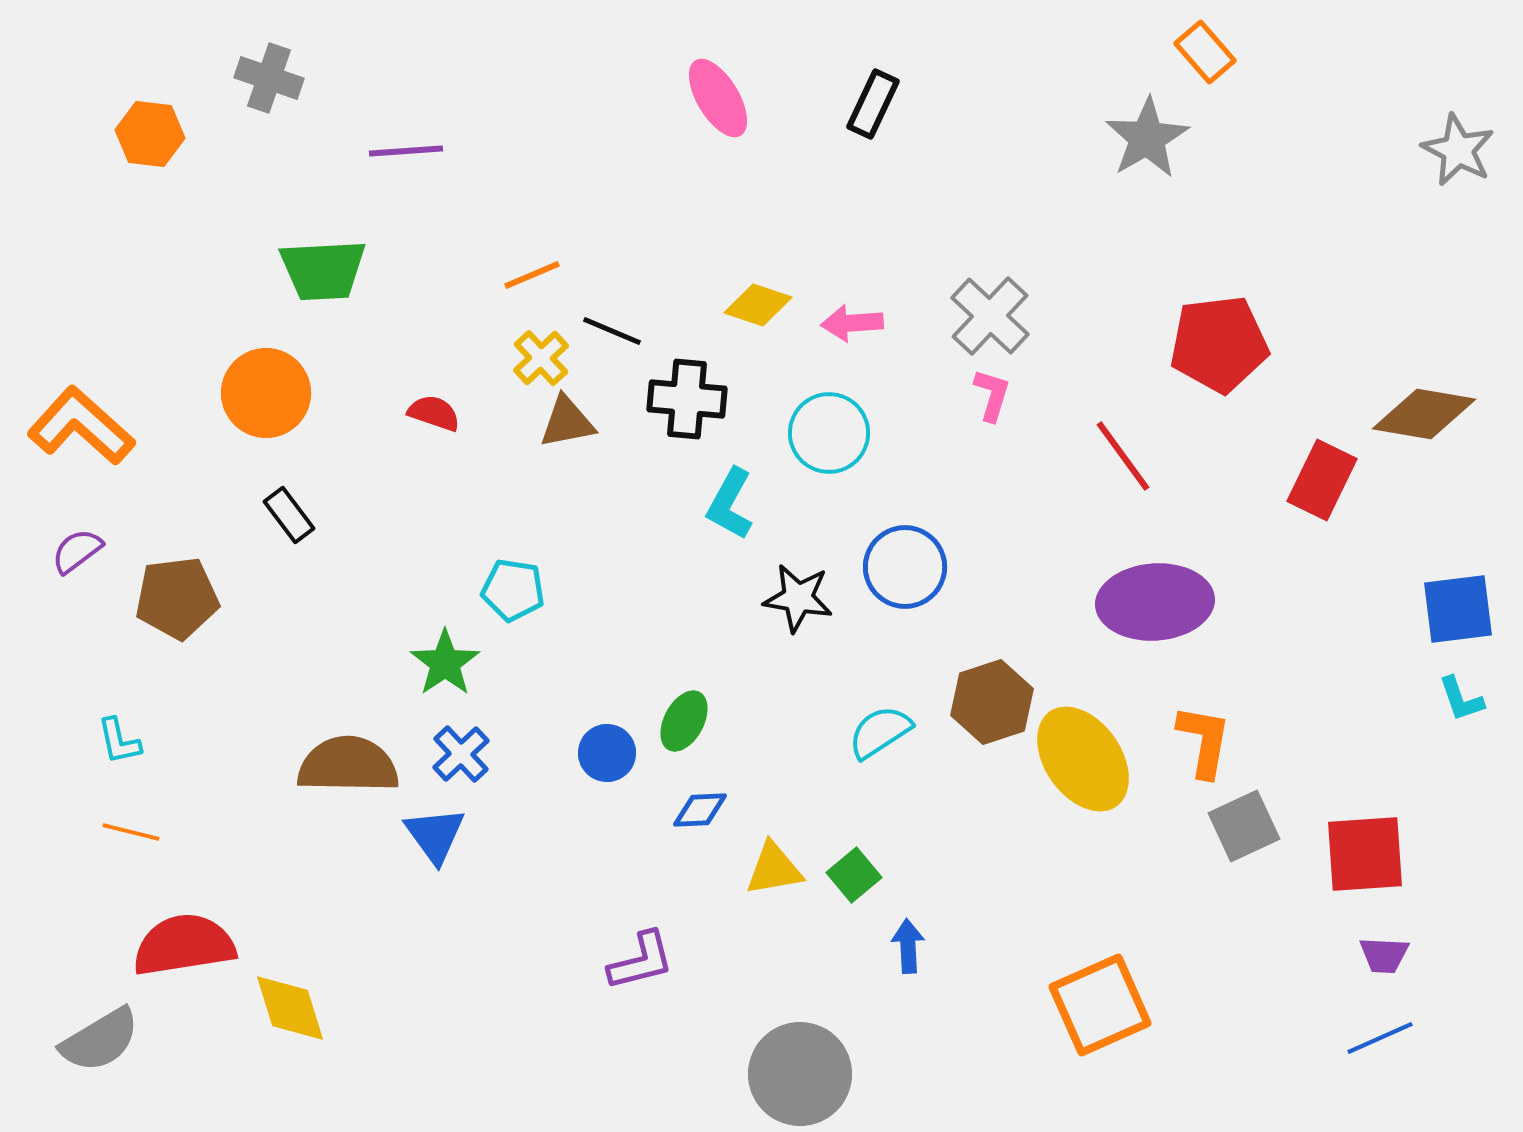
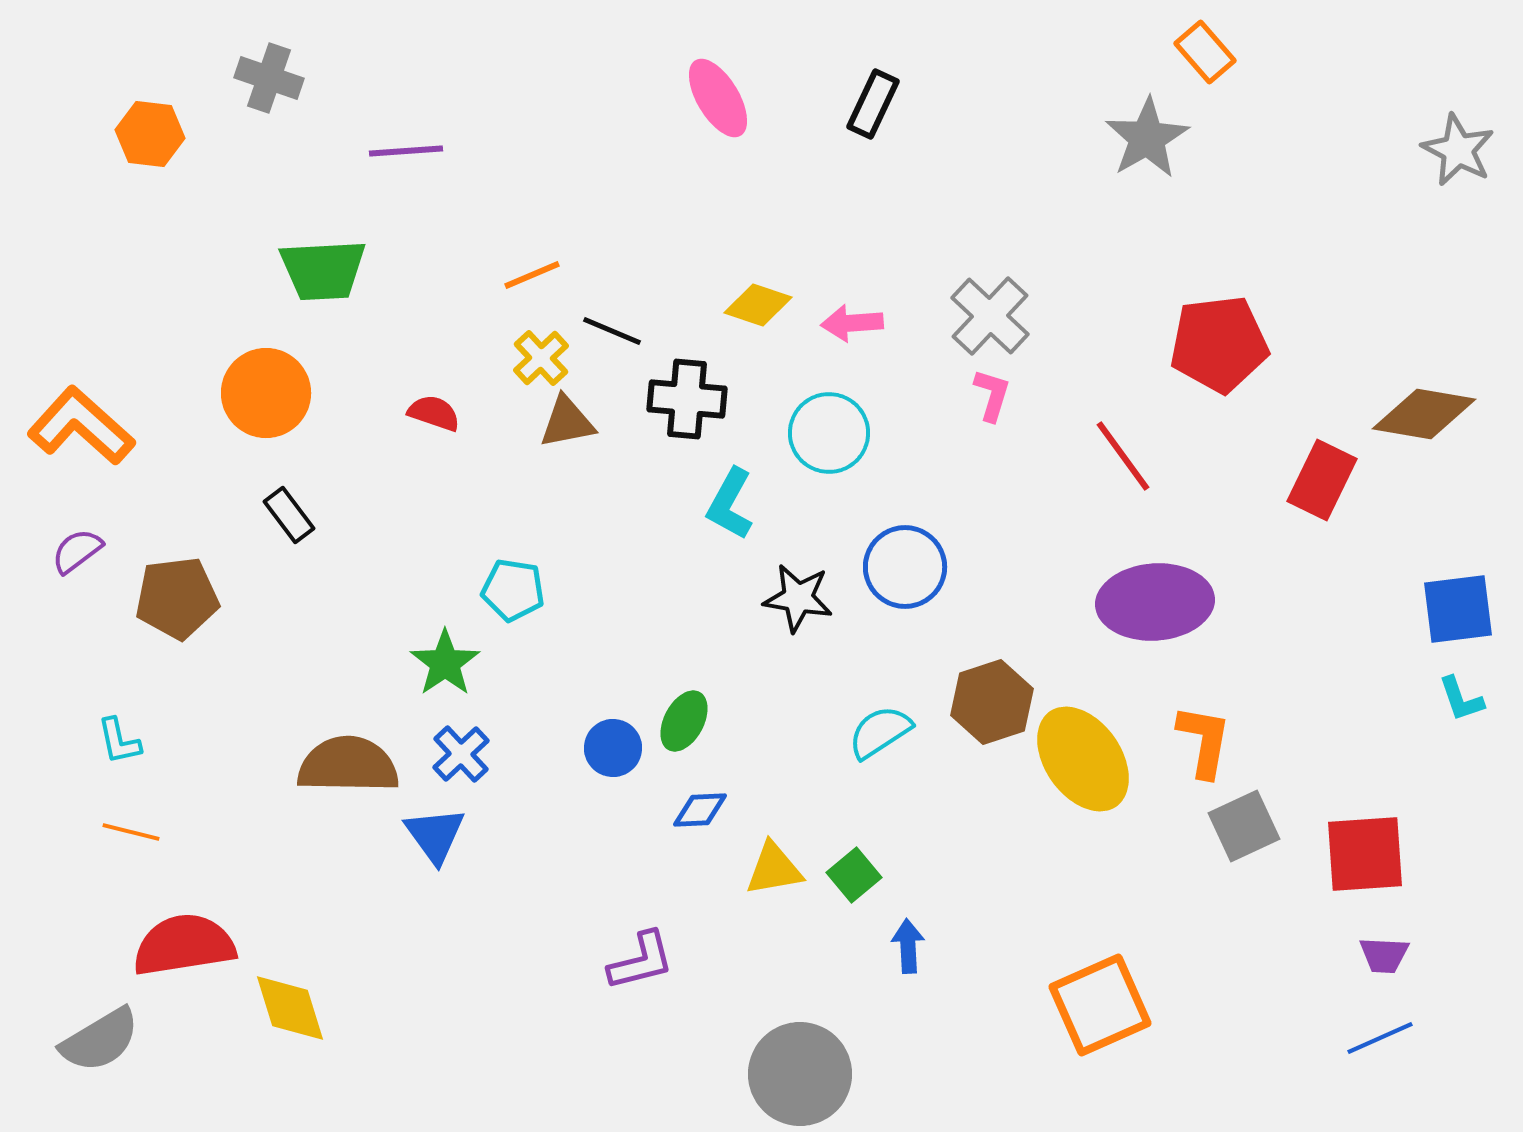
blue circle at (607, 753): moved 6 px right, 5 px up
